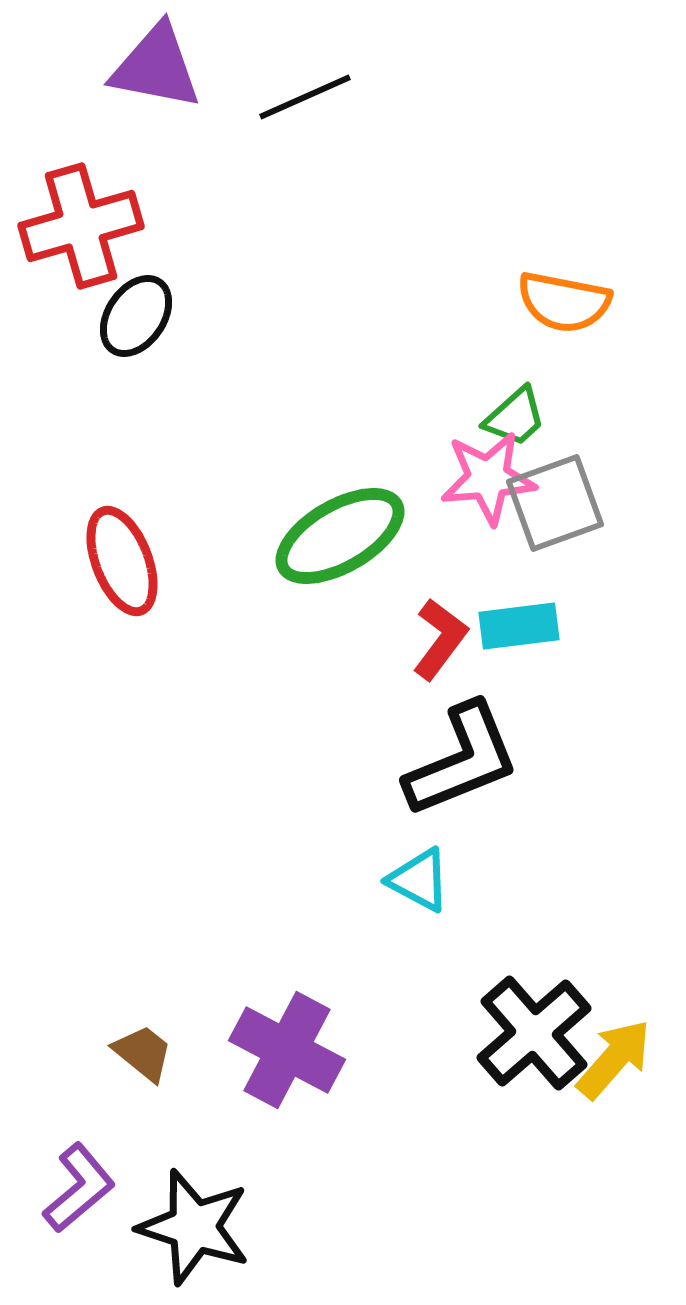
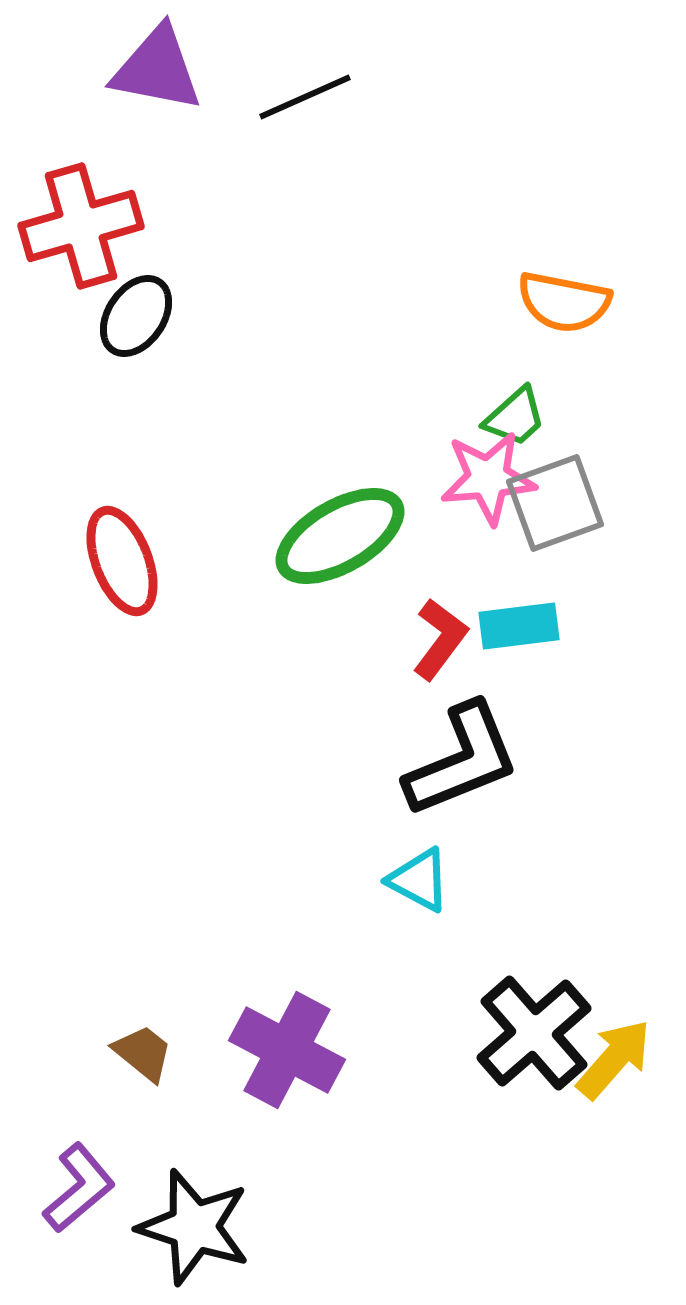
purple triangle: moved 1 px right, 2 px down
